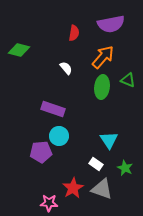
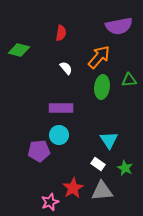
purple semicircle: moved 8 px right, 2 px down
red semicircle: moved 13 px left
orange arrow: moved 4 px left
green triangle: moved 1 px right; rotated 28 degrees counterclockwise
purple rectangle: moved 8 px right, 1 px up; rotated 20 degrees counterclockwise
cyan circle: moved 1 px up
purple pentagon: moved 2 px left, 1 px up
white rectangle: moved 2 px right
gray triangle: moved 2 px down; rotated 25 degrees counterclockwise
pink star: moved 1 px right, 1 px up; rotated 24 degrees counterclockwise
